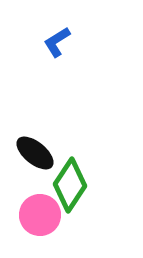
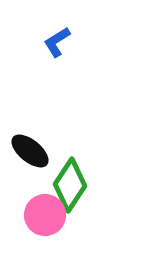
black ellipse: moved 5 px left, 2 px up
pink circle: moved 5 px right
